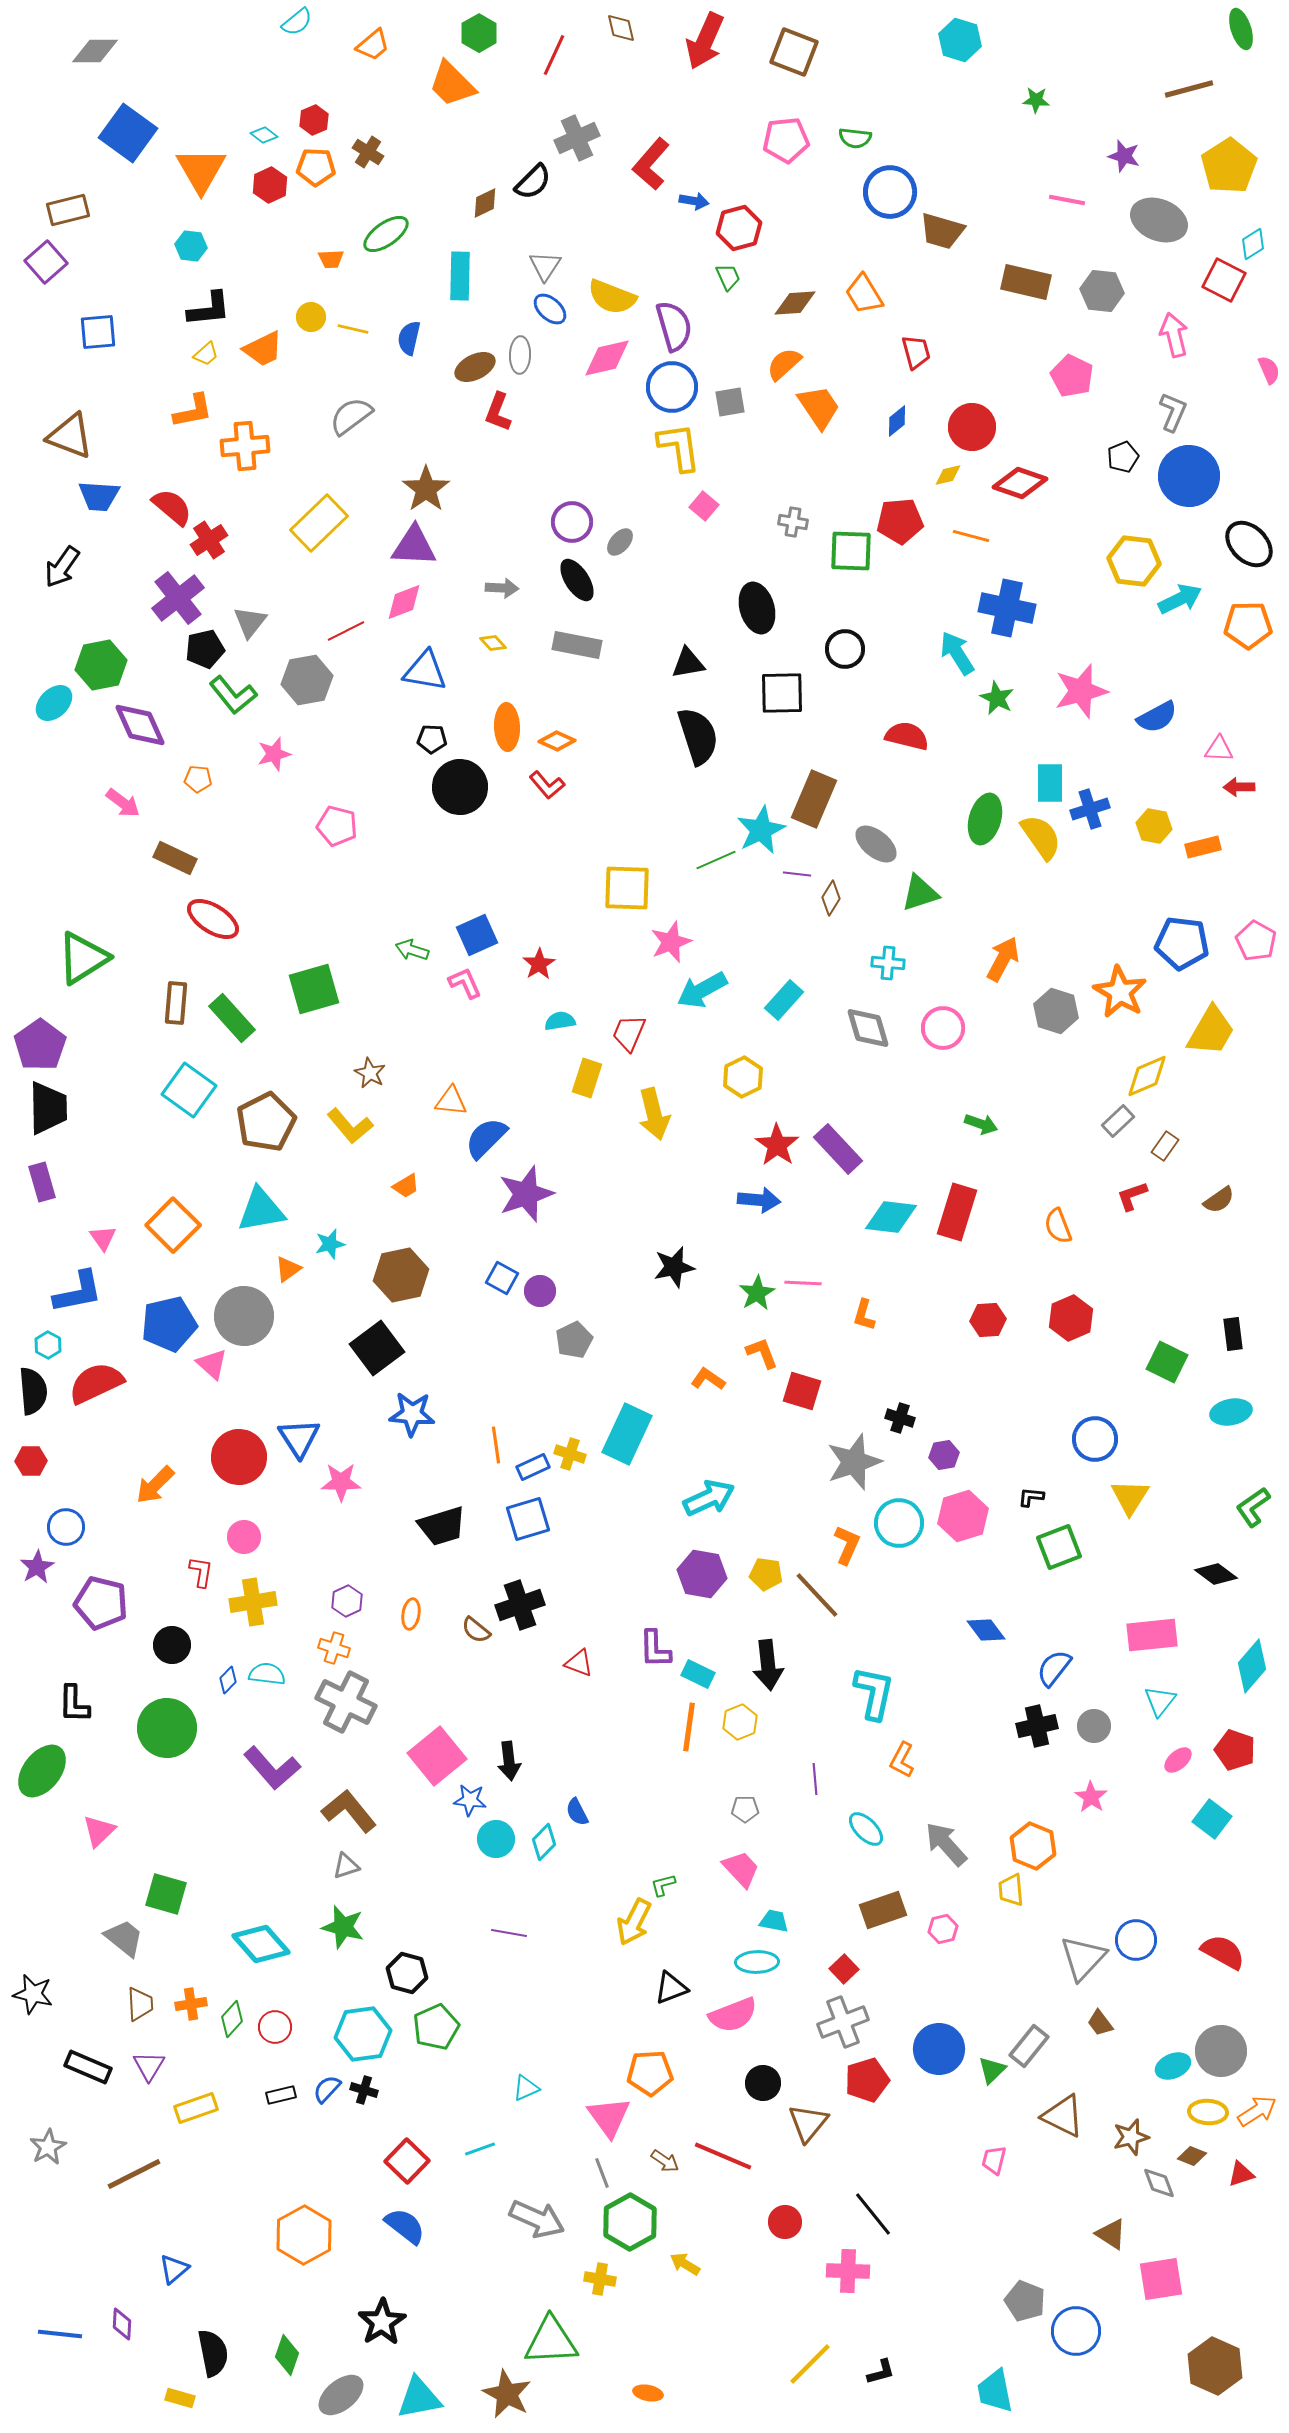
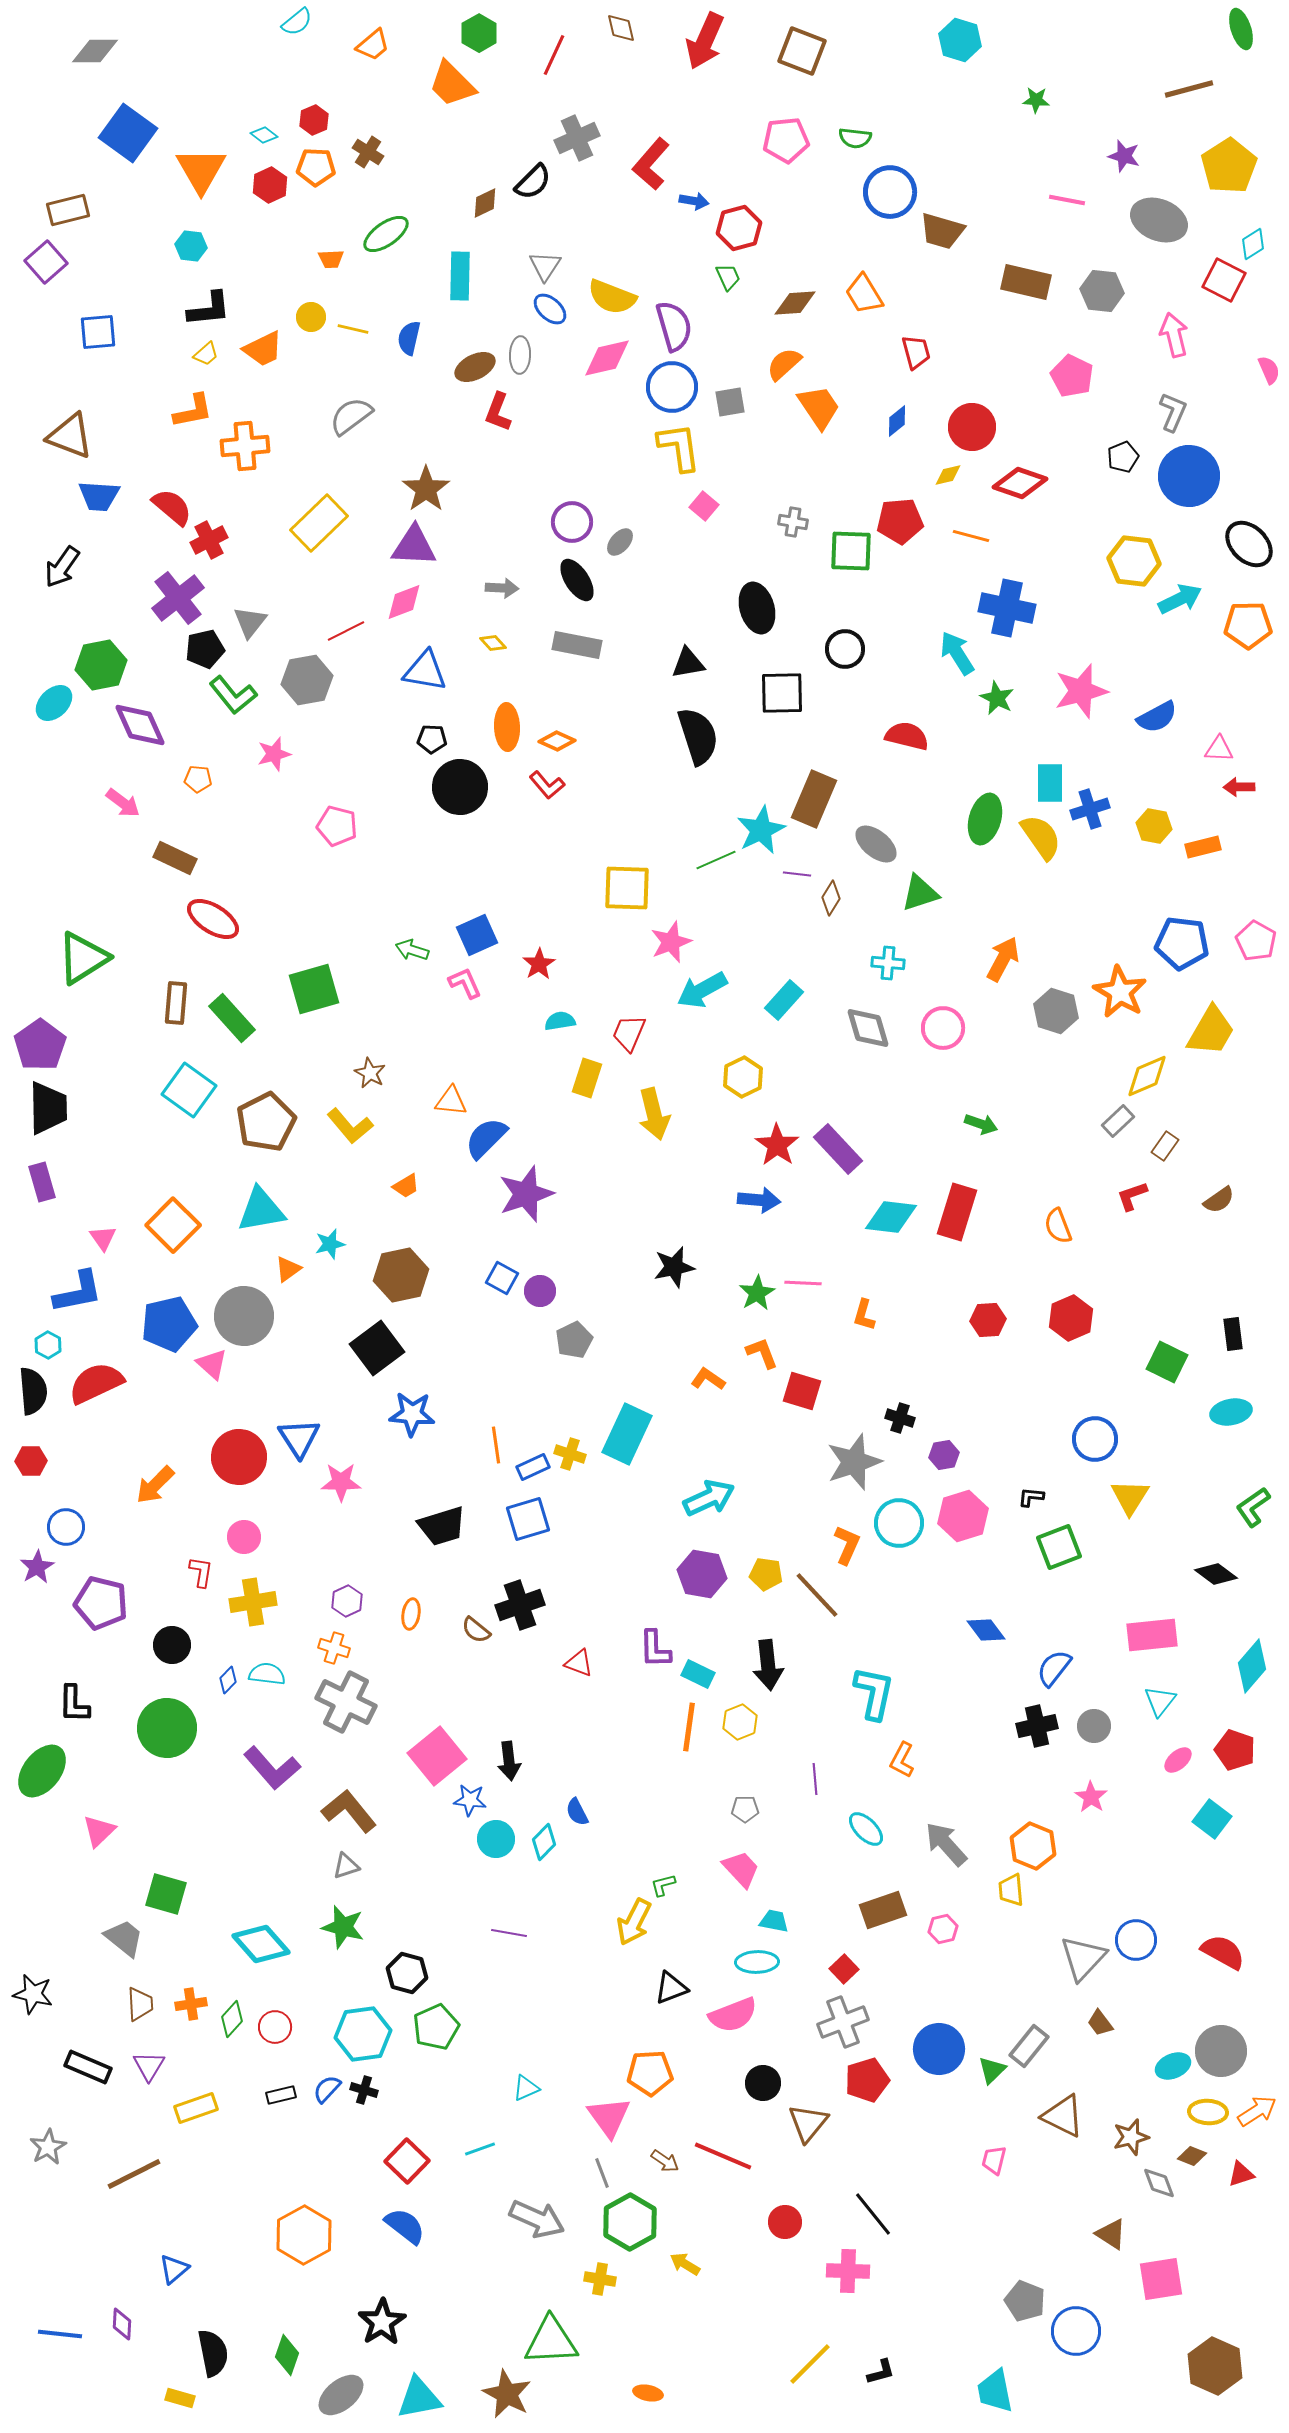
brown square at (794, 52): moved 8 px right, 1 px up
red cross at (209, 540): rotated 6 degrees clockwise
